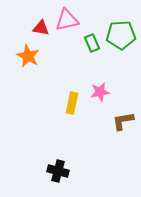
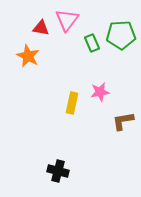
pink triangle: rotated 40 degrees counterclockwise
